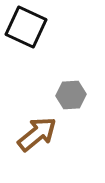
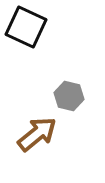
gray hexagon: moved 2 px left, 1 px down; rotated 16 degrees clockwise
